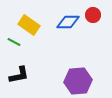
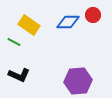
black L-shape: rotated 35 degrees clockwise
